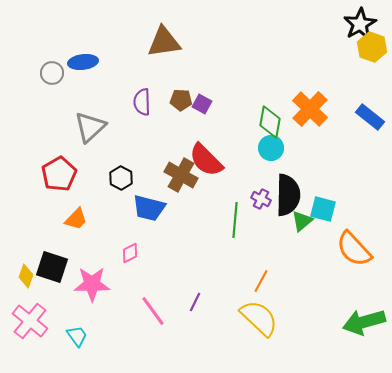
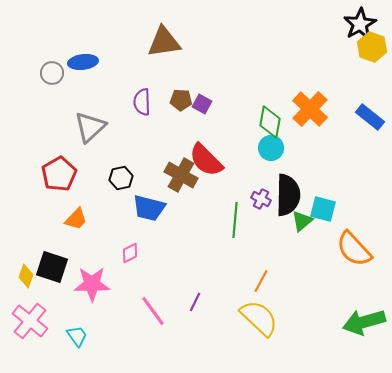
black hexagon: rotated 20 degrees clockwise
